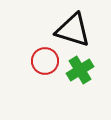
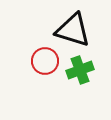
green cross: rotated 12 degrees clockwise
